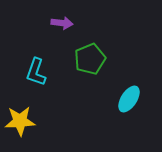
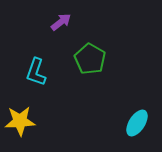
purple arrow: moved 1 px left, 1 px up; rotated 45 degrees counterclockwise
green pentagon: rotated 20 degrees counterclockwise
cyan ellipse: moved 8 px right, 24 px down
